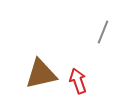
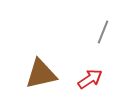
red arrow: moved 12 px right, 2 px up; rotated 75 degrees clockwise
